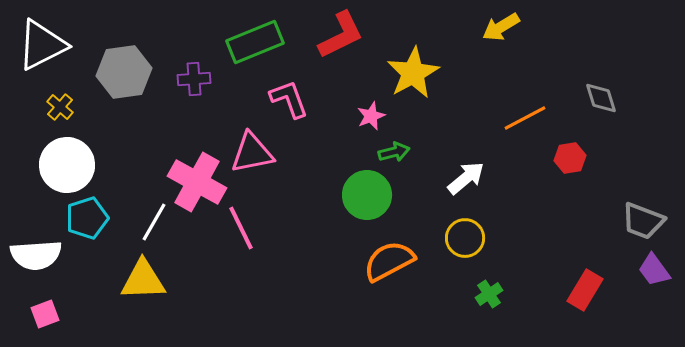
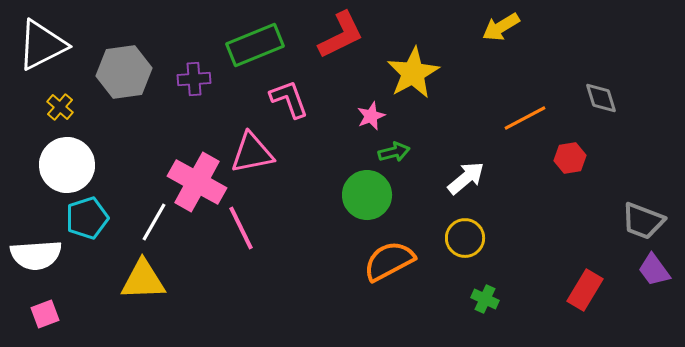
green rectangle: moved 3 px down
green cross: moved 4 px left, 5 px down; rotated 32 degrees counterclockwise
